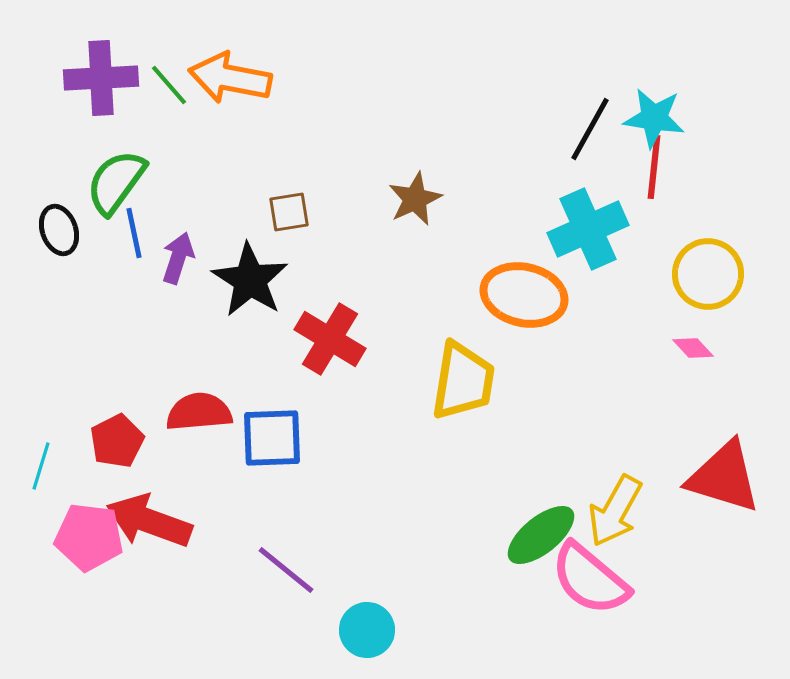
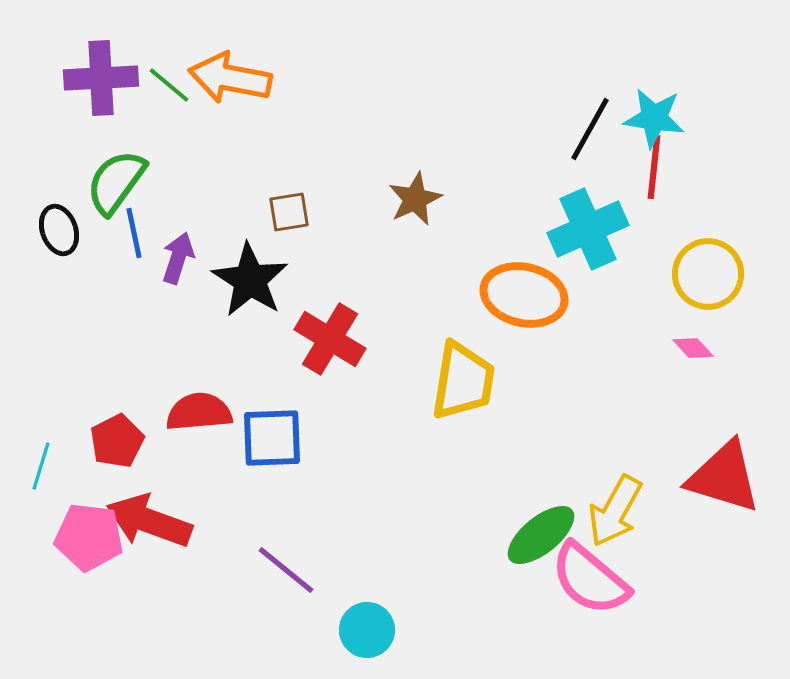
green line: rotated 9 degrees counterclockwise
